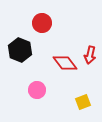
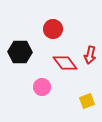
red circle: moved 11 px right, 6 px down
black hexagon: moved 2 px down; rotated 20 degrees counterclockwise
pink circle: moved 5 px right, 3 px up
yellow square: moved 4 px right, 1 px up
